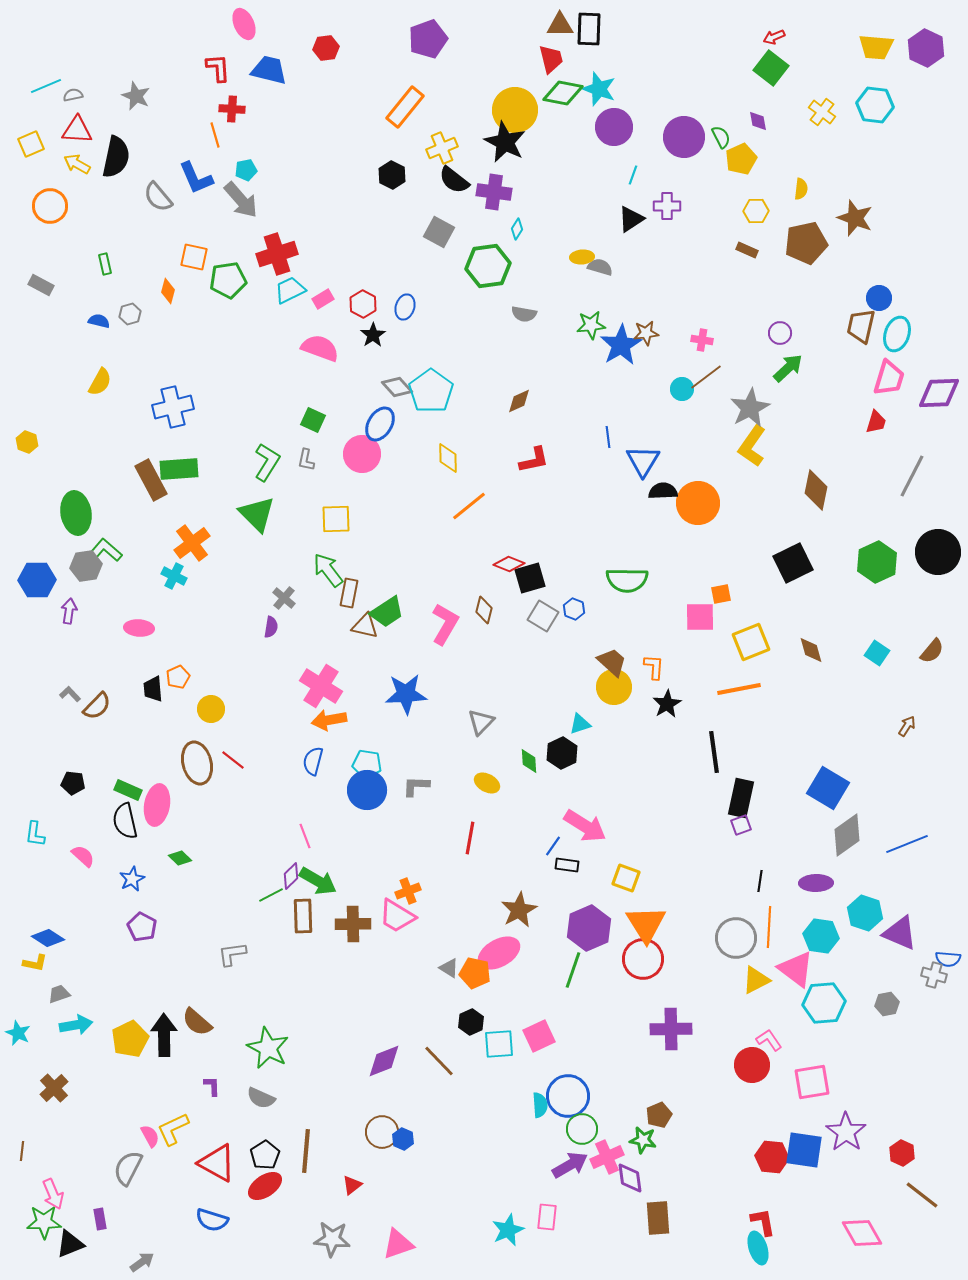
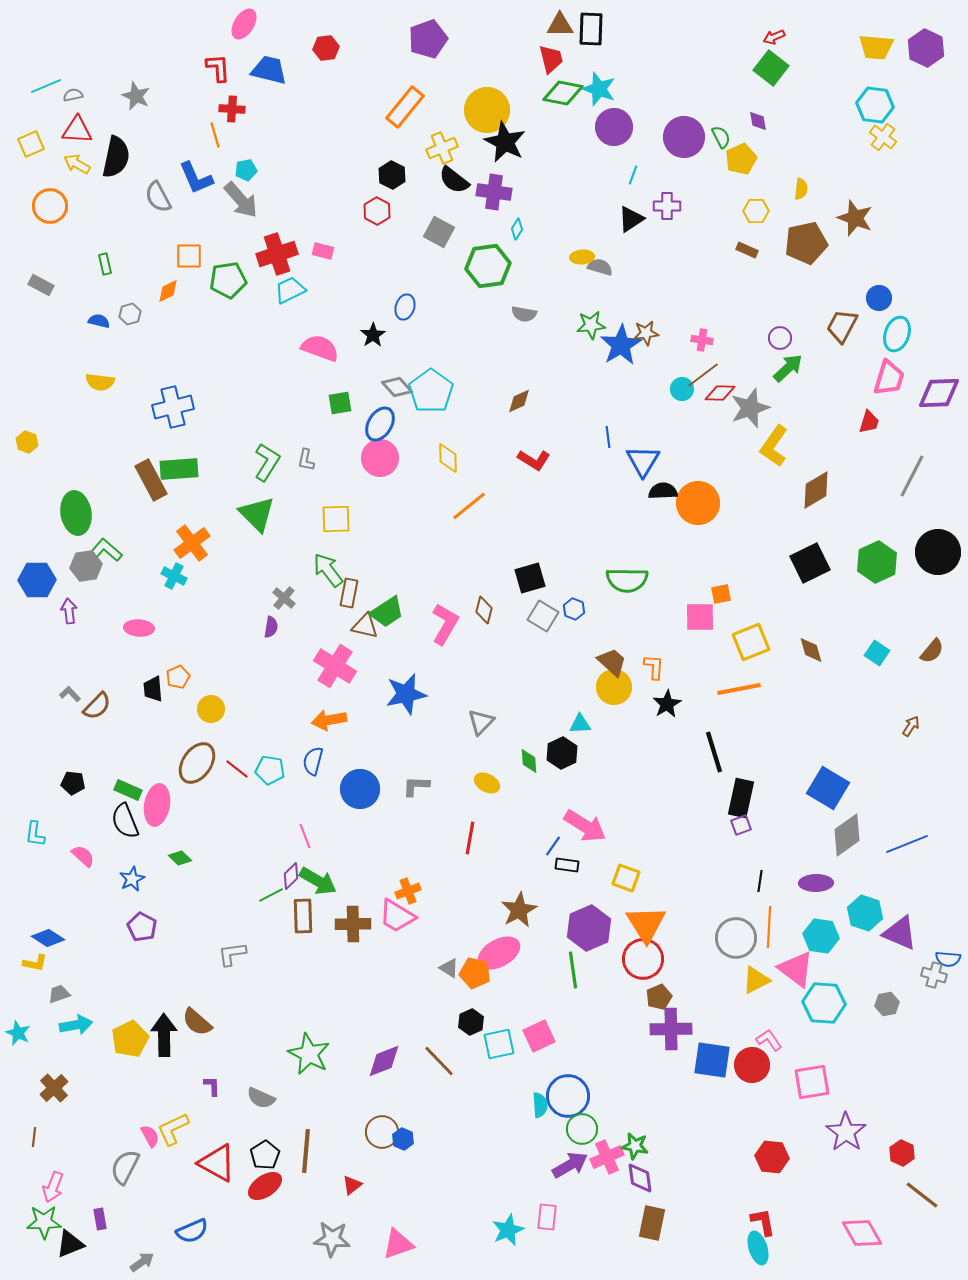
pink ellipse at (244, 24): rotated 56 degrees clockwise
black rectangle at (589, 29): moved 2 px right
yellow circle at (515, 110): moved 28 px left
yellow cross at (822, 112): moved 61 px right, 25 px down
gray semicircle at (158, 197): rotated 12 degrees clockwise
orange square at (194, 257): moved 5 px left, 1 px up; rotated 12 degrees counterclockwise
orange diamond at (168, 291): rotated 50 degrees clockwise
pink rectangle at (323, 299): moved 48 px up; rotated 45 degrees clockwise
red hexagon at (363, 304): moved 14 px right, 93 px up
brown trapezoid at (861, 326): moved 19 px left; rotated 15 degrees clockwise
purple circle at (780, 333): moved 5 px down
brown line at (706, 377): moved 3 px left, 2 px up
yellow semicircle at (100, 382): rotated 68 degrees clockwise
gray star at (750, 408): rotated 9 degrees clockwise
green square at (313, 420): moved 27 px right, 17 px up; rotated 35 degrees counterclockwise
red trapezoid at (876, 422): moved 7 px left
yellow L-shape at (752, 446): moved 22 px right
pink circle at (362, 454): moved 18 px right, 4 px down
red L-shape at (534, 460): rotated 44 degrees clockwise
brown diamond at (816, 490): rotated 48 degrees clockwise
black square at (793, 563): moved 17 px right
red diamond at (509, 564): moved 211 px right, 171 px up; rotated 20 degrees counterclockwise
purple arrow at (69, 611): rotated 15 degrees counterclockwise
pink cross at (321, 686): moved 14 px right, 20 px up
blue star at (406, 694): rotated 9 degrees counterclockwise
cyan triangle at (580, 724): rotated 15 degrees clockwise
brown arrow at (907, 726): moved 4 px right
black line at (714, 752): rotated 9 degrees counterclockwise
red line at (233, 760): moved 4 px right, 9 px down
brown ellipse at (197, 763): rotated 48 degrees clockwise
cyan pentagon at (367, 764): moved 97 px left, 6 px down
blue circle at (367, 790): moved 7 px left, 1 px up
black semicircle at (125, 821): rotated 9 degrees counterclockwise
green line at (573, 970): rotated 27 degrees counterclockwise
cyan hexagon at (824, 1003): rotated 9 degrees clockwise
cyan square at (499, 1044): rotated 8 degrees counterclockwise
green star at (268, 1048): moved 41 px right, 6 px down
brown pentagon at (659, 1115): moved 118 px up
green star at (643, 1140): moved 8 px left, 6 px down
blue square at (804, 1150): moved 92 px left, 90 px up
brown line at (22, 1151): moved 12 px right, 14 px up
gray semicircle at (128, 1168): moved 3 px left, 1 px up
purple diamond at (630, 1178): moved 10 px right
pink arrow at (53, 1194): moved 7 px up; rotated 44 degrees clockwise
brown rectangle at (658, 1218): moved 6 px left, 5 px down; rotated 16 degrees clockwise
blue semicircle at (212, 1220): moved 20 px left, 11 px down; rotated 40 degrees counterclockwise
